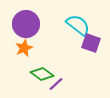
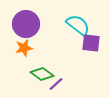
purple square: rotated 12 degrees counterclockwise
orange star: rotated 12 degrees clockwise
